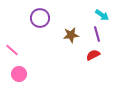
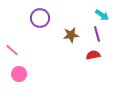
red semicircle: rotated 16 degrees clockwise
